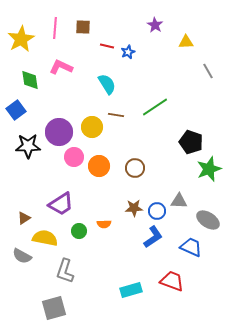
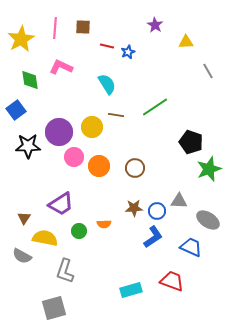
brown triangle: rotated 24 degrees counterclockwise
